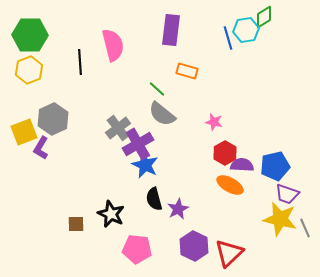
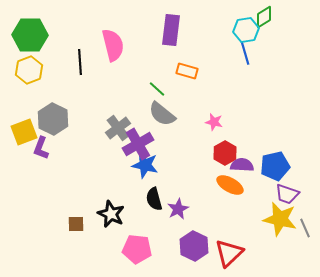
blue line: moved 17 px right, 15 px down
gray hexagon: rotated 8 degrees counterclockwise
purple L-shape: rotated 10 degrees counterclockwise
blue star: rotated 12 degrees counterclockwise
